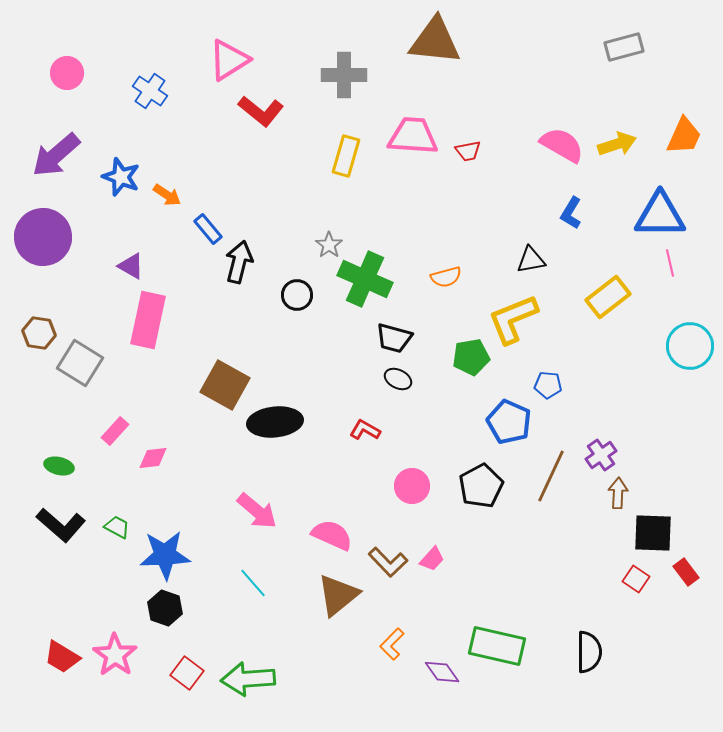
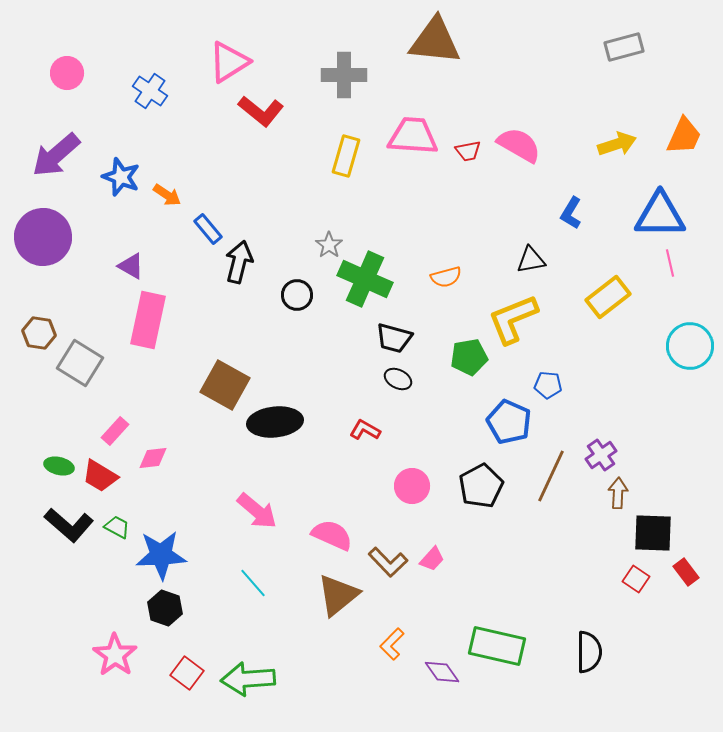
pink triangle at (229, 60): moved 2 px down
pink semicircle at (562, 145): moved 43 px left
green pentagon at (471, 357): moved 2 px left
black L-shape at (61, 525): moved 8 px right
blue star at (165, 555): moved 4 px left
red trapezoid at (62, 657): moved 38 px right, 181 px up
